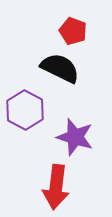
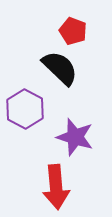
black semicircle: rotated 18 degrees clockwise
purple hexagon: moved 1 px up
red arrow: rotated 12 degrees counterclockwise
